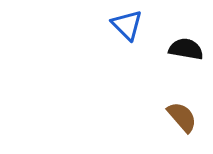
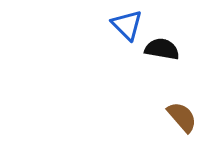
black semicircle: moved 24 px left
